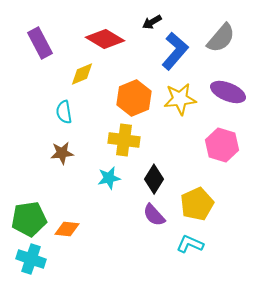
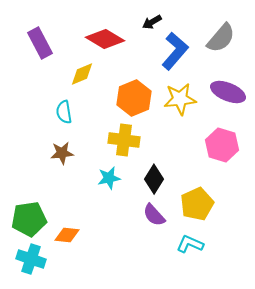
orange diamond: moved 6 px down
